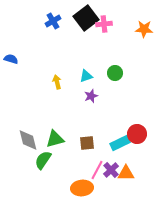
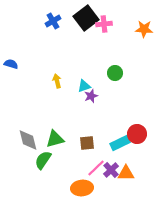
blue semicircle: moved 5 px down
cyan triangle: moved 2 px left, 10 px down
yellow arrow: moved 1 px up
pink line: moved 1 px left, 2 px up; rotated 18 degrees clockwise
